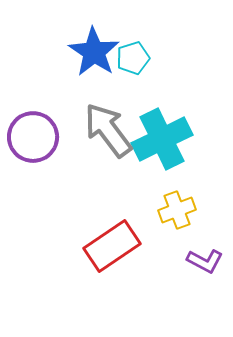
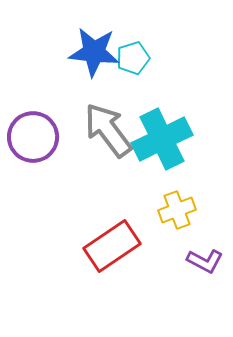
blue star: rotated 27 degrees counterclockwise
